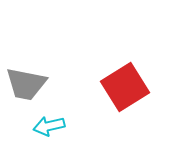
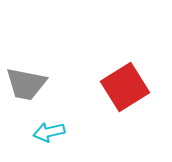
cyan arrow: moved 6 px down
